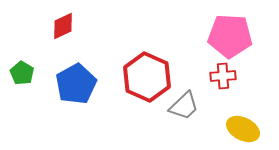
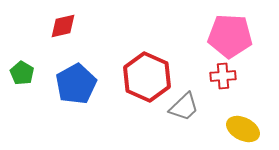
red diamond: rotated 12 degrees clockwise
gray trapezoid: moved 1 px down
